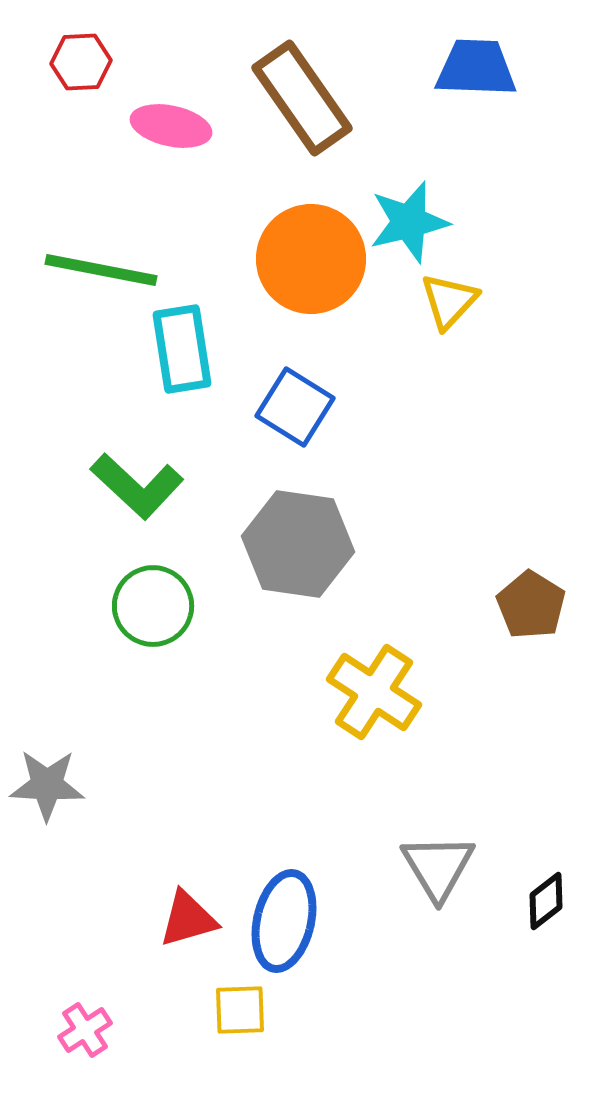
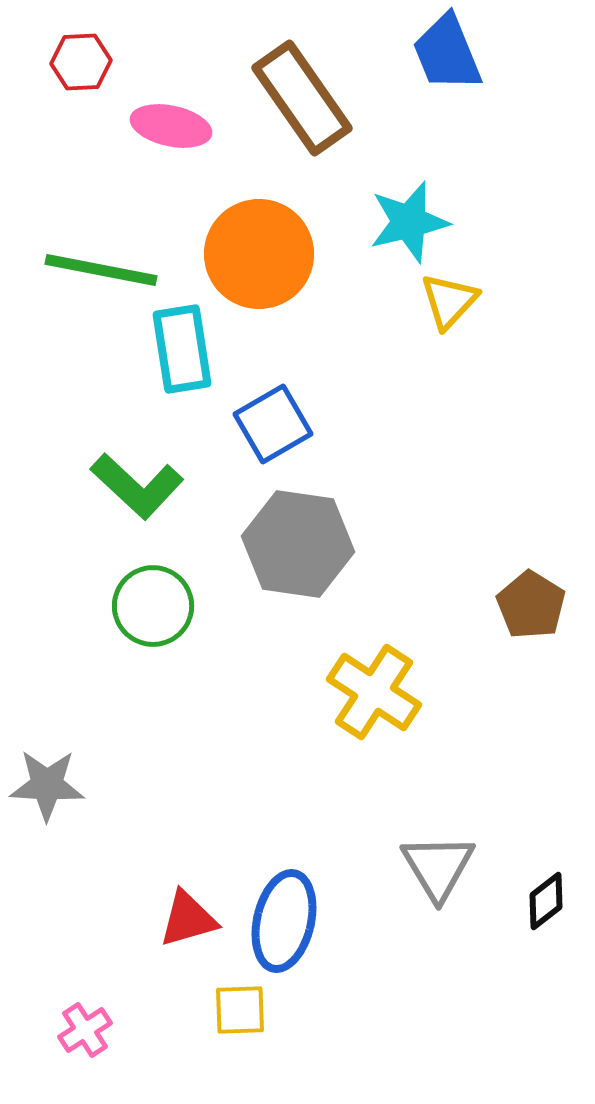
blue trapezoid: moved 29 px left, 15 px up; rotated 114 degrees counterclockwise
orange circle: moved 52 px left, 5 px up
blue square: moved 22 px left, 17 px down; rotated 28 degrees clockwise
